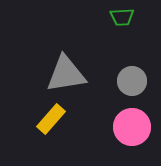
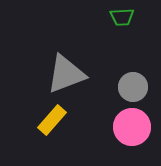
gray triangle: rotated 12 degrees counterclockwise
gray circle: moved 1 px right, 6 px down
yellow rectangle: moved 1 px right, 1 px down
